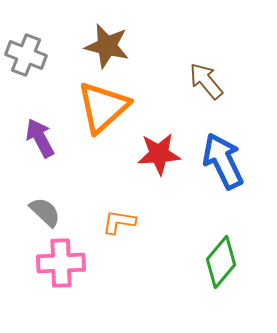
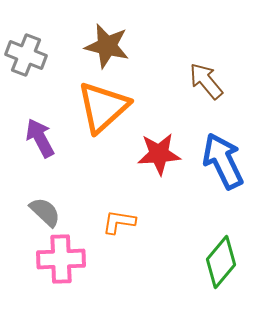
pink cross: moved 4 px up
